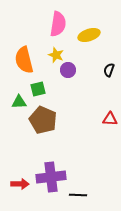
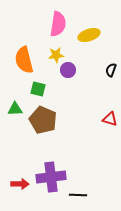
yellow star: rotated 28 degrees counterclockwise
black semicircle: moved 2 px right
green square: rotated 28 degrees clockwise
green triangle: moved 4 px left, 7 px down
red triangle: rotated 14 degrees clockwise
